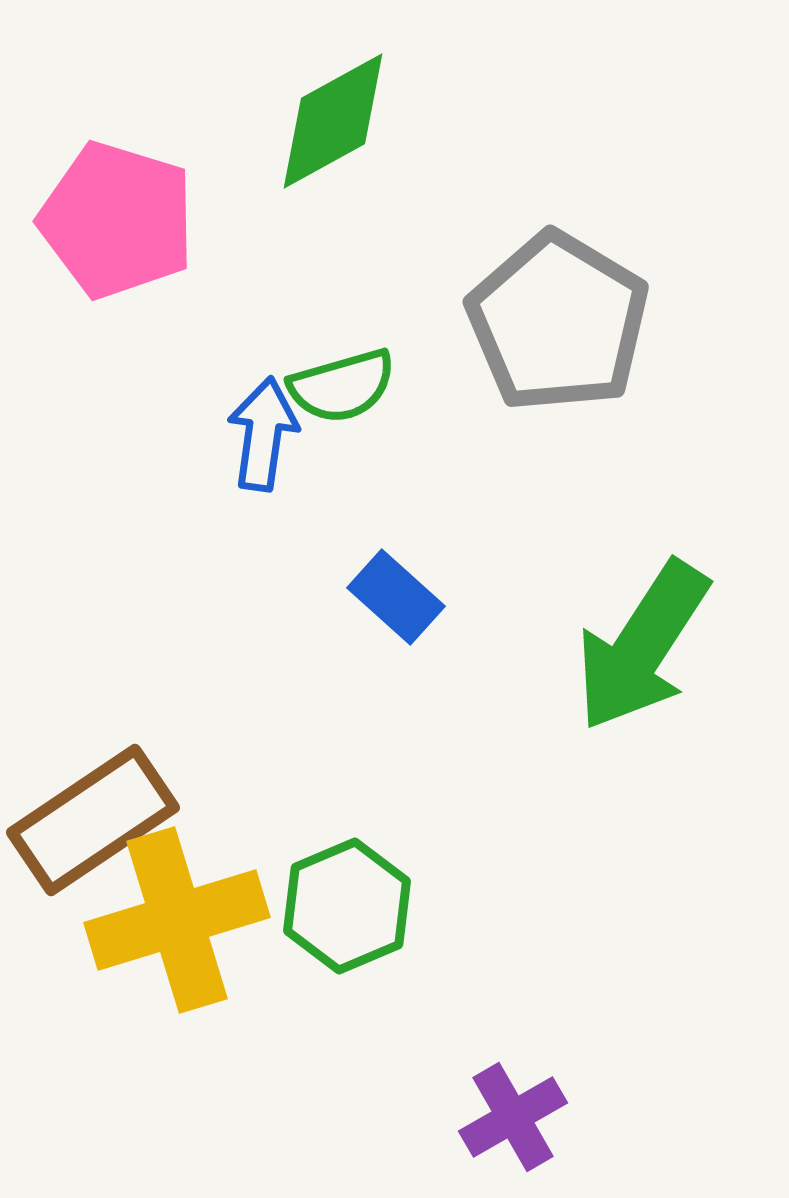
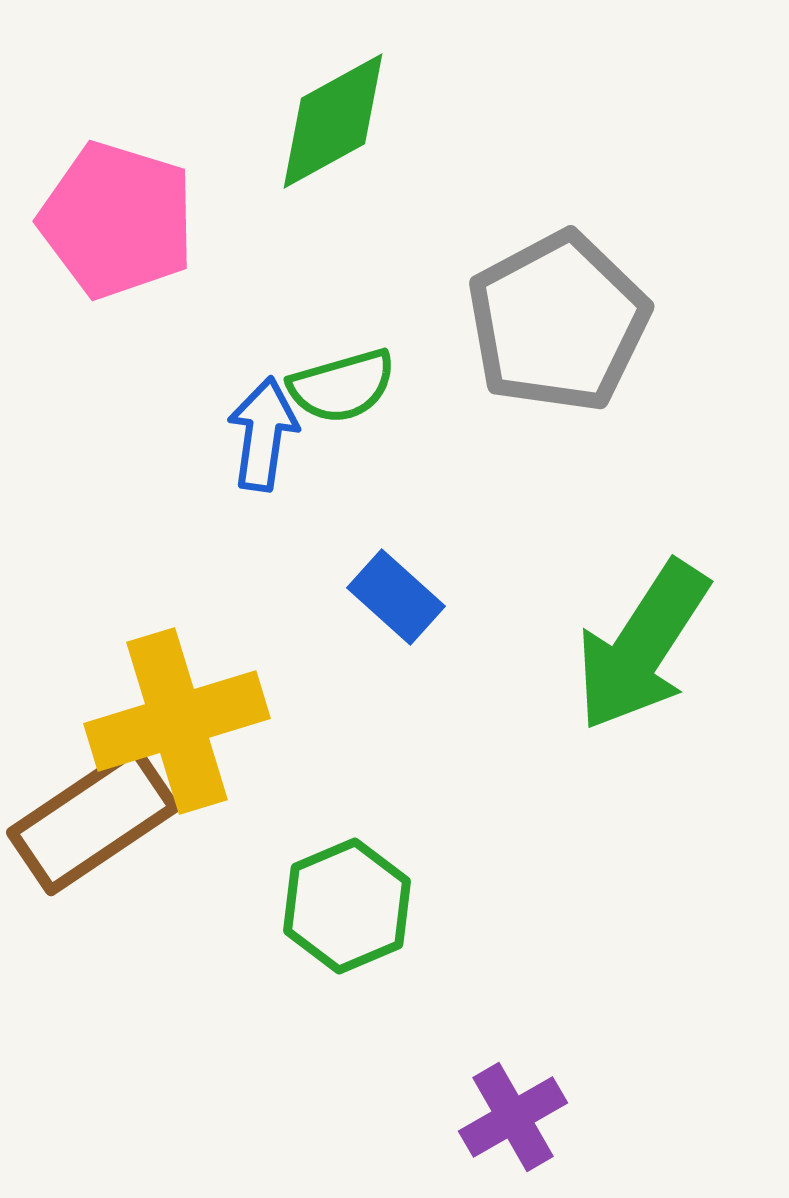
gray pentagon: rotated 13 degrees clockwise
yellow cross: moved 199 px up
